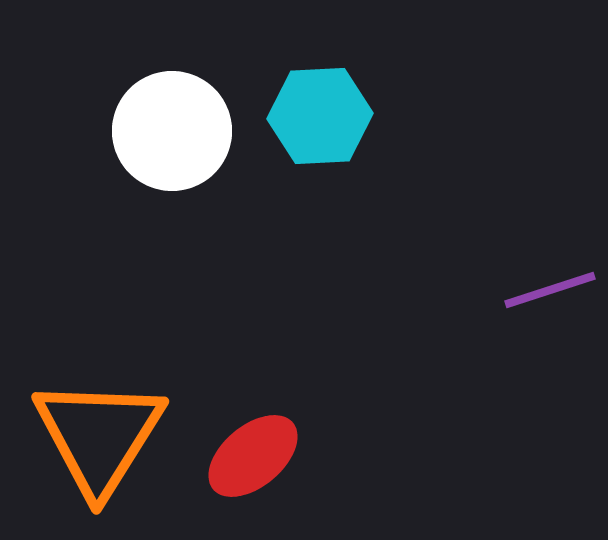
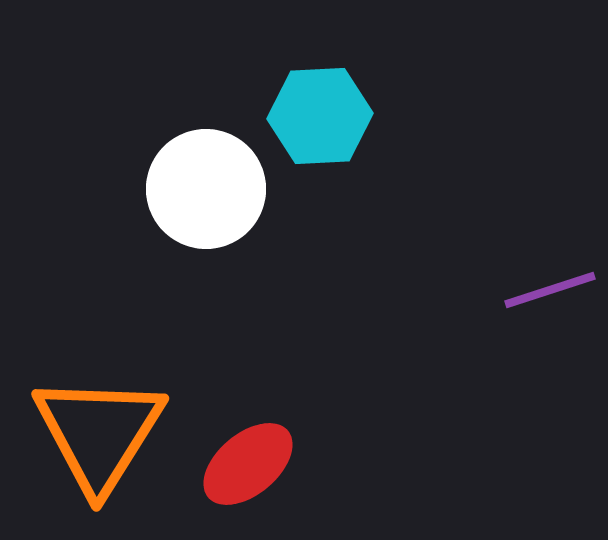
white circle: moved 34 px right, 58 px down
orange triangle: moved 3 px up
red ellipse: moved 5 px left, 8 px down
